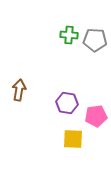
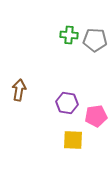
yellow square: moved 1 px down
